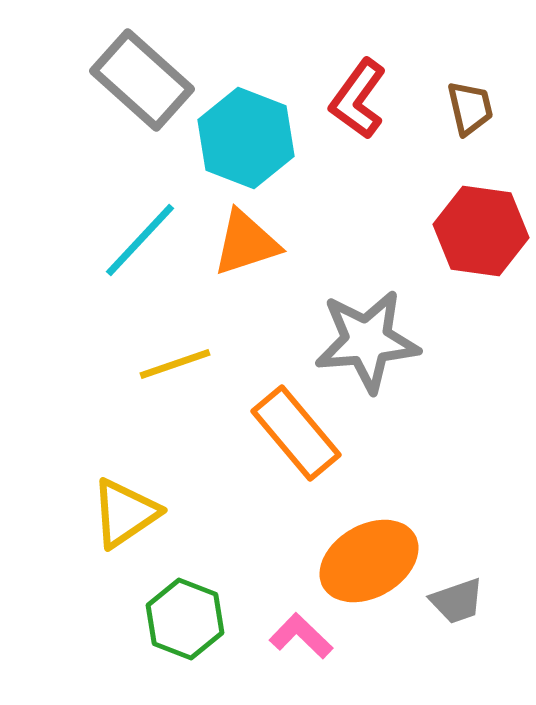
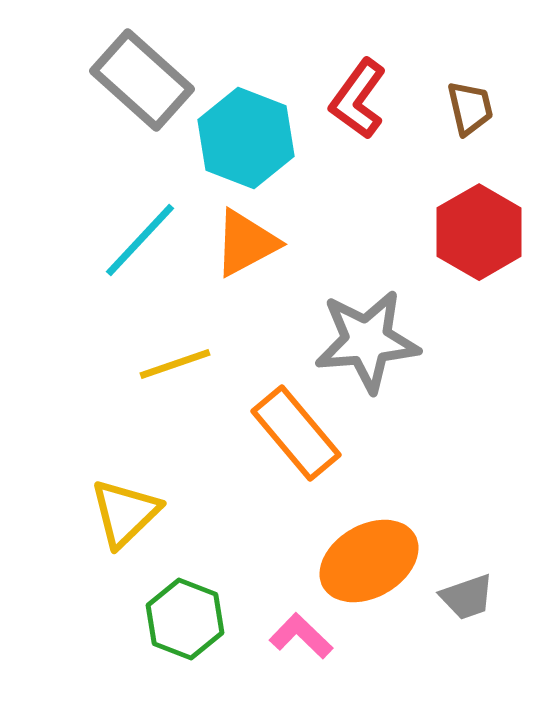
red hexagon: moved 2 px left, 1 px down; rotated 22 degrees clockwise
orange triangle: rotated 10 degrees counterclockwise
yellow triangle: rotated 10 degrees counterclockwise
gray trapezoid: moved 10 px right, 4 px up
